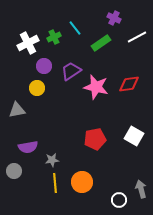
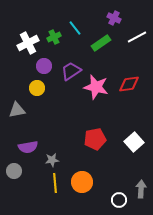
white square: moved 6 px down; rotated 18 degrees clockwise
gray arrow: rotated 18 degrees clockwise
